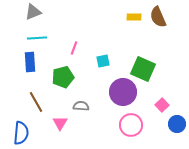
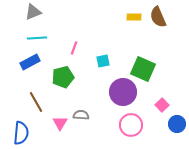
blue rectangle: rotated 66 degrees clockwise
gray semicircle: moved 9 px down
